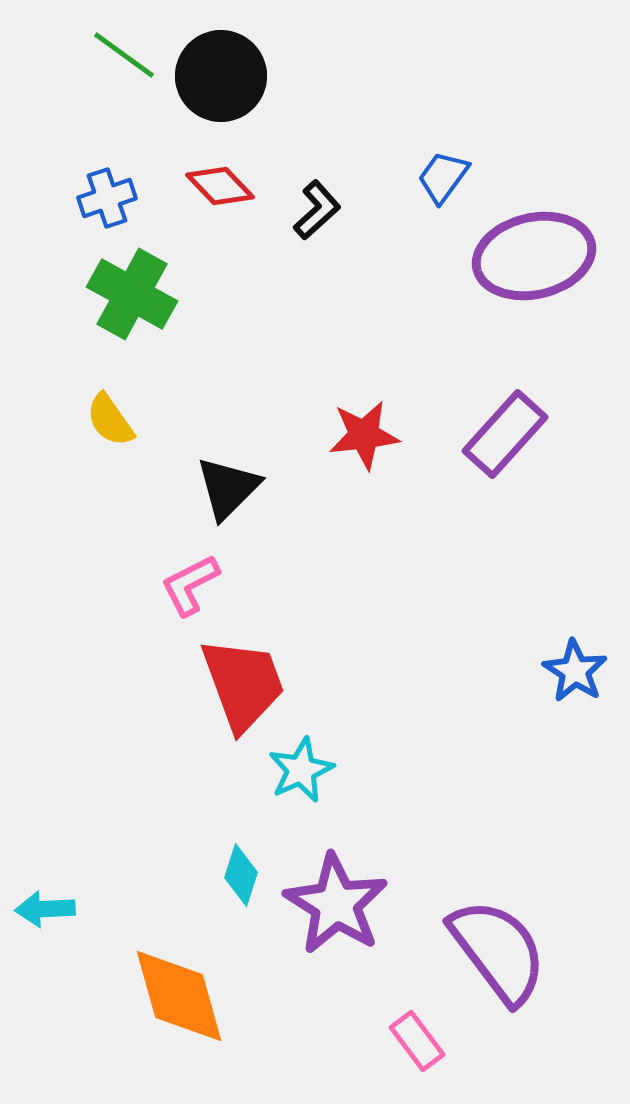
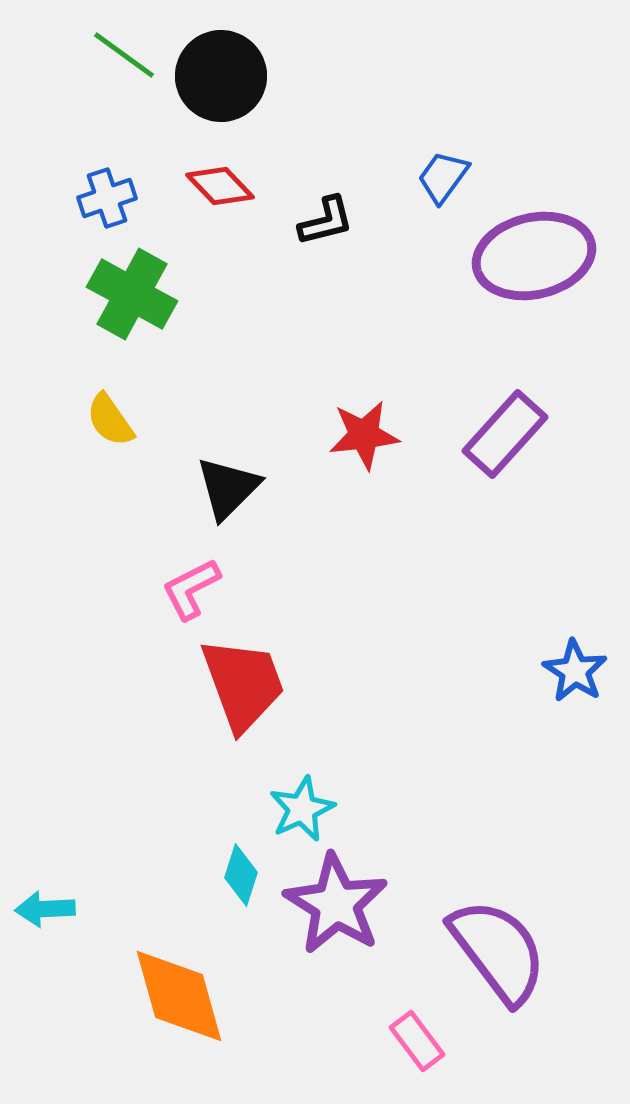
black L-shape: moved 9 px right, 11 px down; rotated 28 degrees clockwise
pink L-shape: moved 1 px right, 4 px down
cyan star: moved 1 px right, 39 px down
